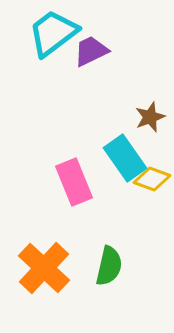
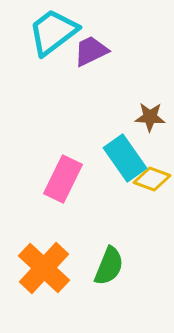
cyan trapezoid: moved 1 px up
brown star: rotated 24 degrees clockwise
pink rectangle: moved 11 px left, 3 px up; rotated 48 degrees clockwise
green semicircle: rotated 9 degrees clockwise
